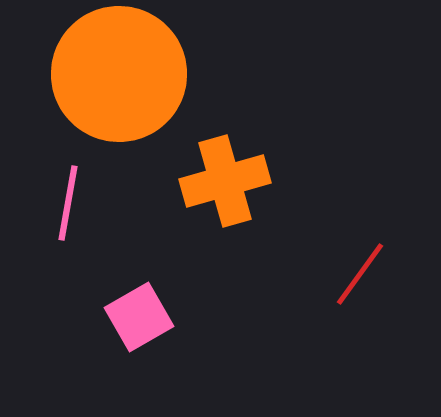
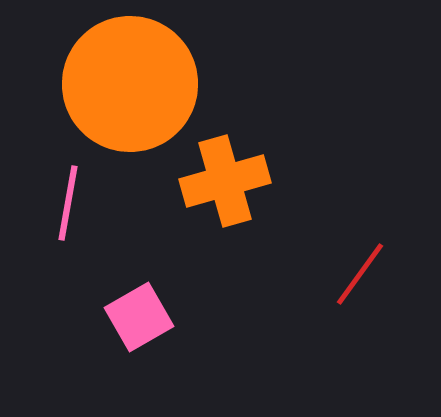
orange circle: moved 11 px right, 10 px down
